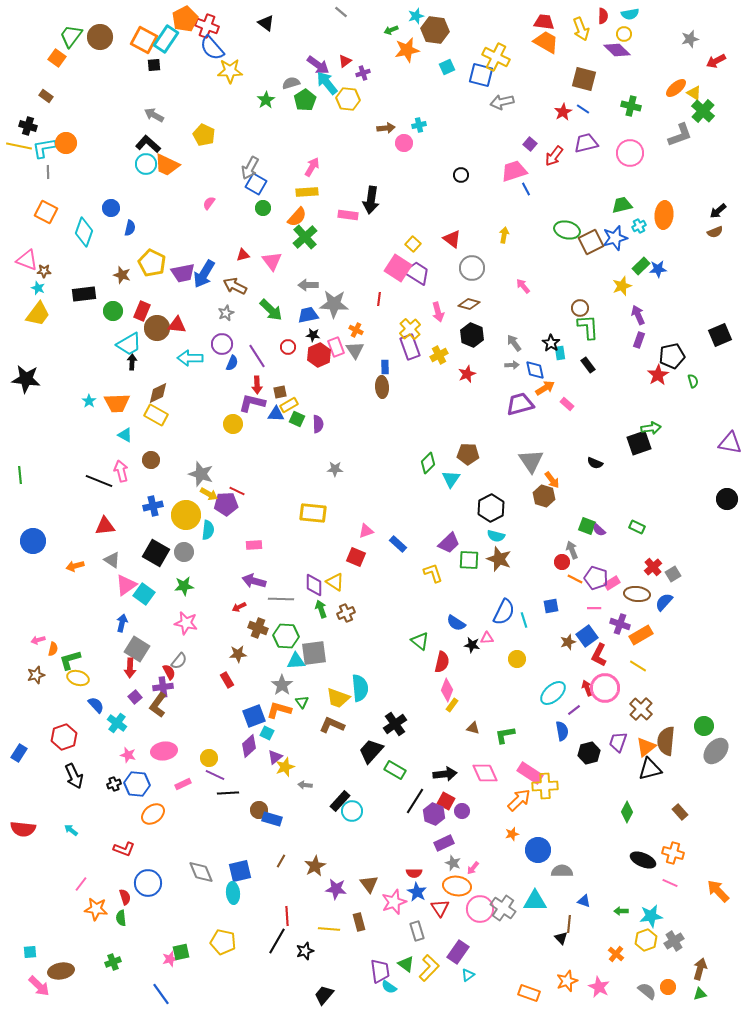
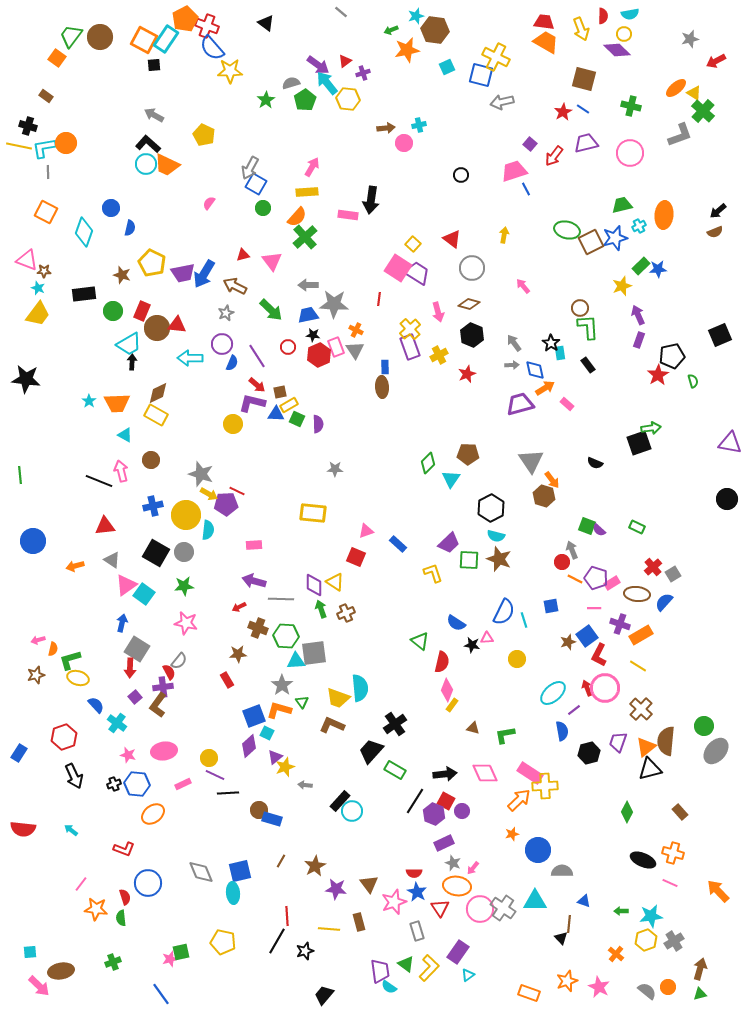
red arrow at (257, 385): rotated 48 degrees counterclockwise
